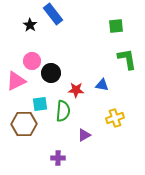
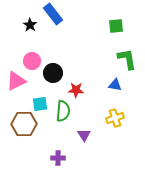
black circle: moved 2 px right
blue triangle: moved 13 px right
purple triangle: rotated 32 degrees counterclockwise
